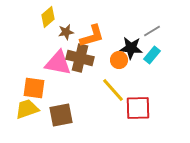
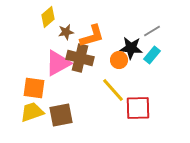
pink triangle: rotated 40 degrees counterclockwise
yellow trapezoid: moved 5 px right, 3 px down
